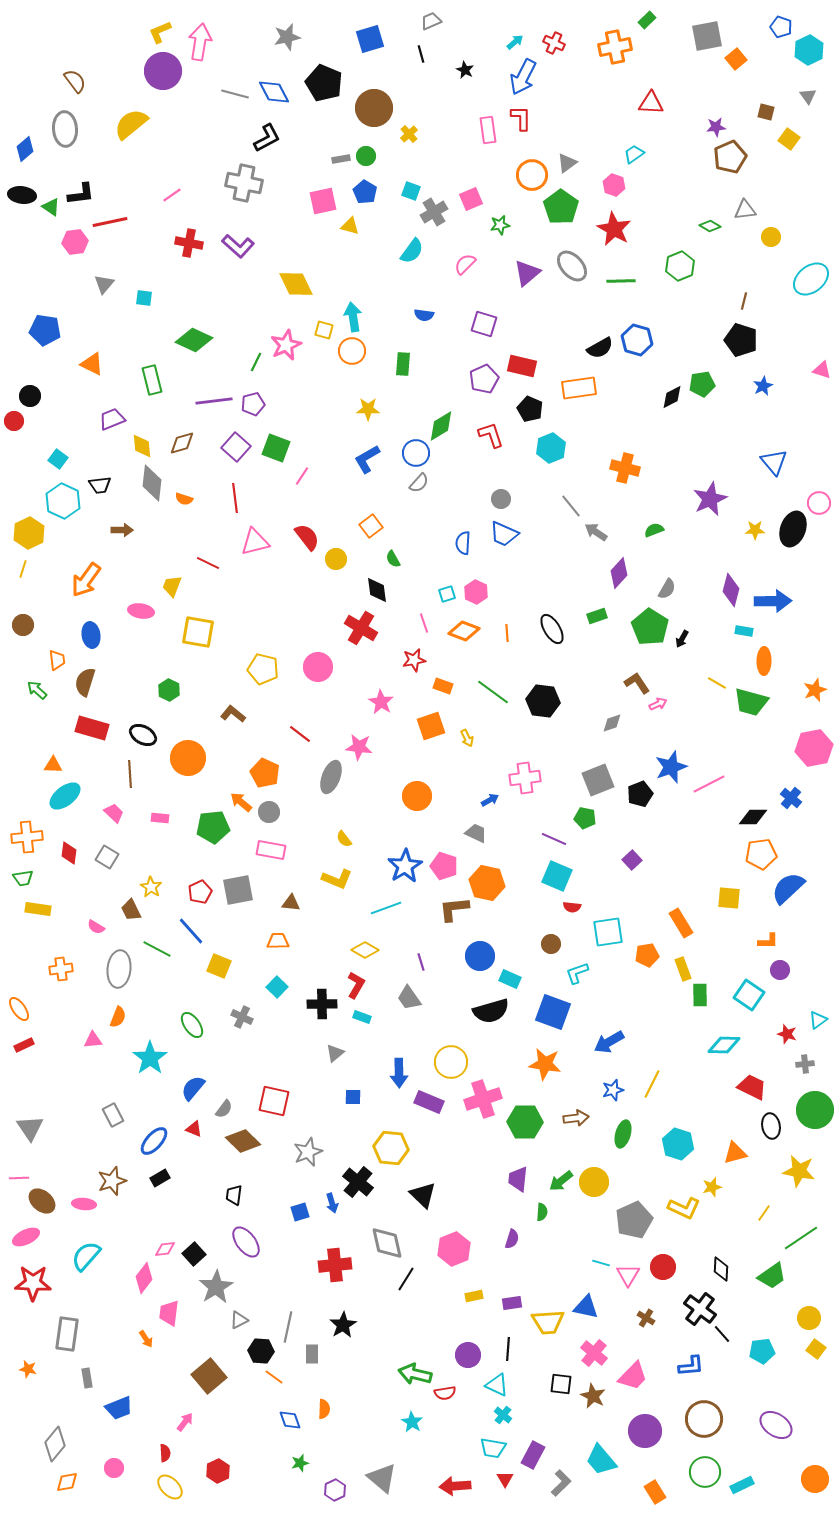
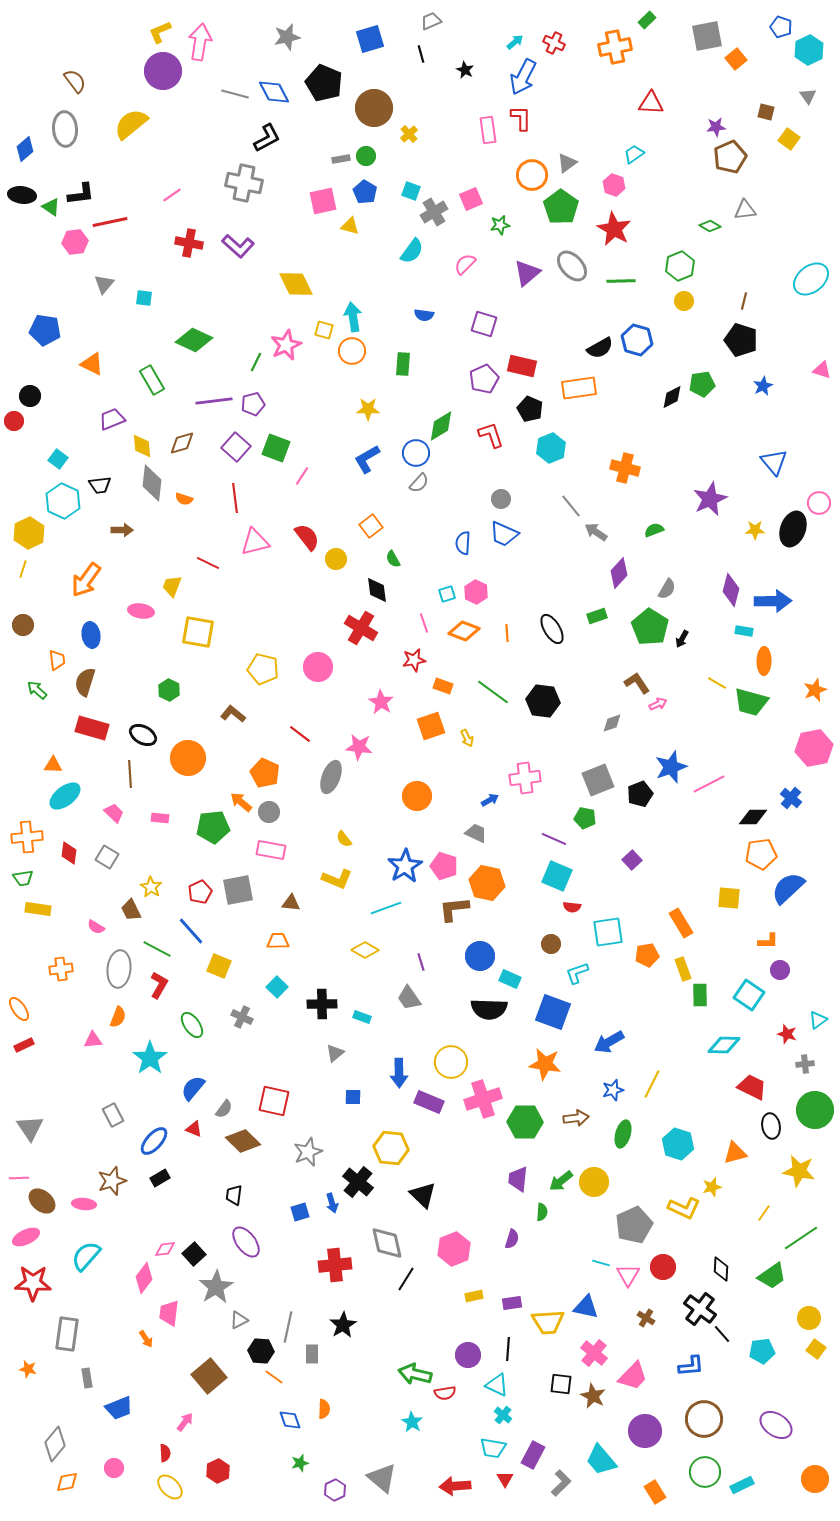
yellow circle at (771, 237): moved 87 px left, 64 px down
green rectangle at (152, 380): rotated 16 degrees counterclockwise
red L-shape at (356, 985): moved 197 px left
black semicircle at (491, 1011): moved 2 px left, 2 px up; rotated 18 degrees clockwise
gray pentagon at (634, 1220): moved 5 px down
